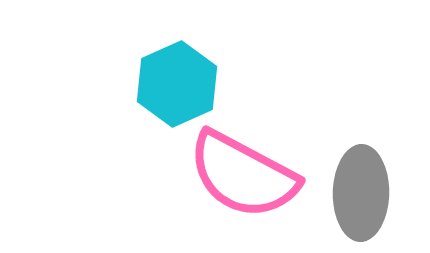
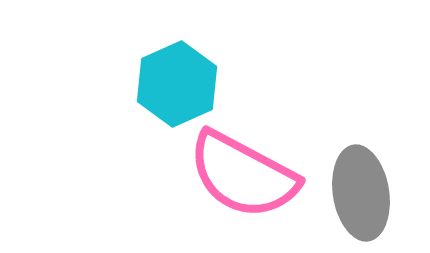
gray ellipse: rotated 10 degrees counterclockwise
